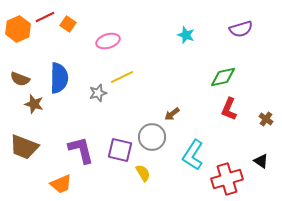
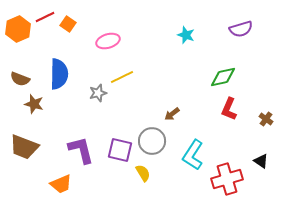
blue semicircle: moved 4 px up
gray circle: moved 4 px down
